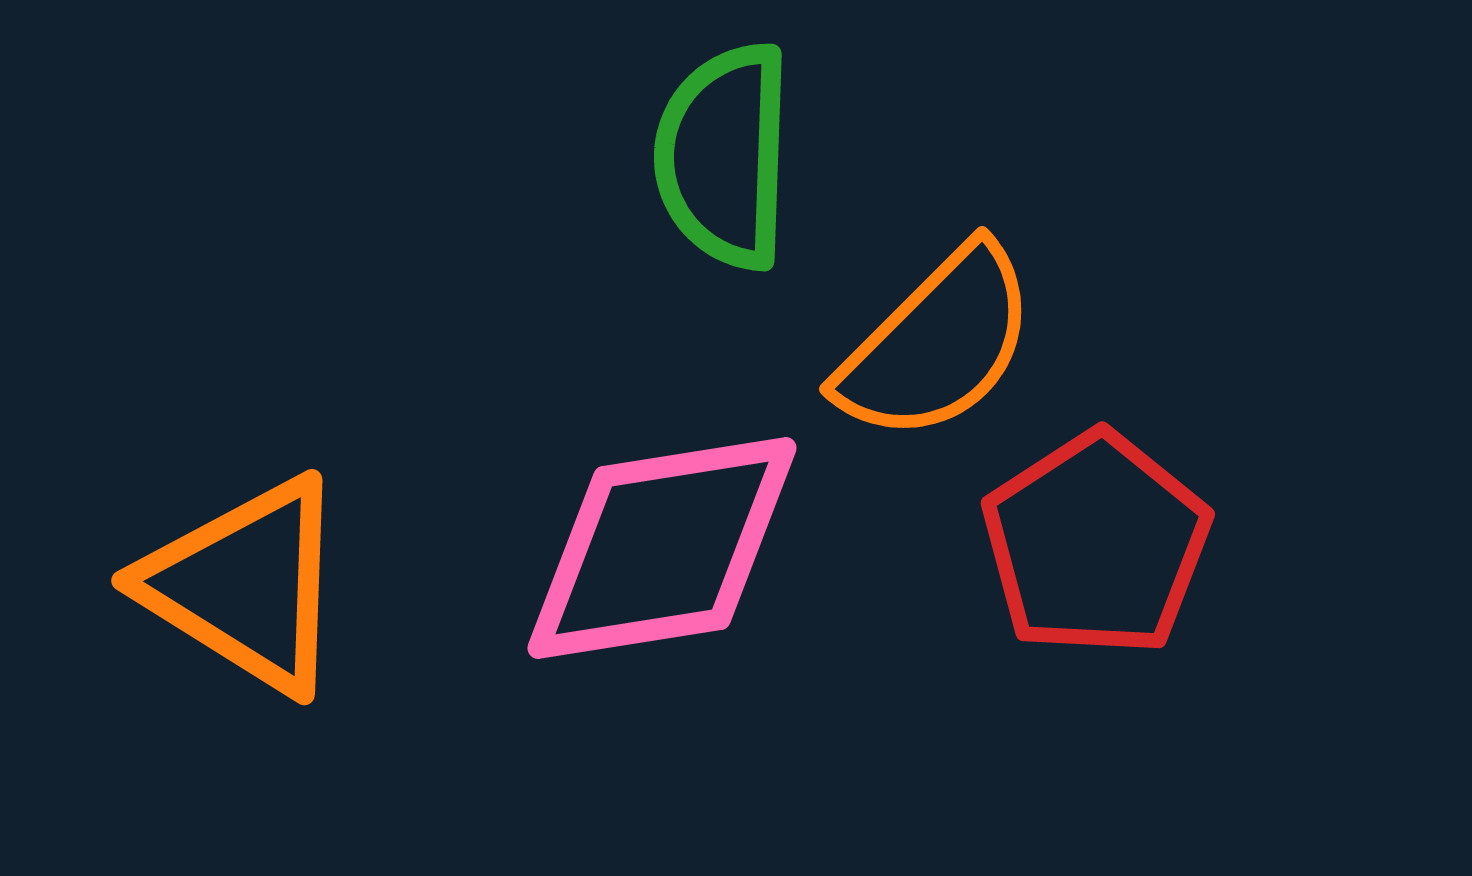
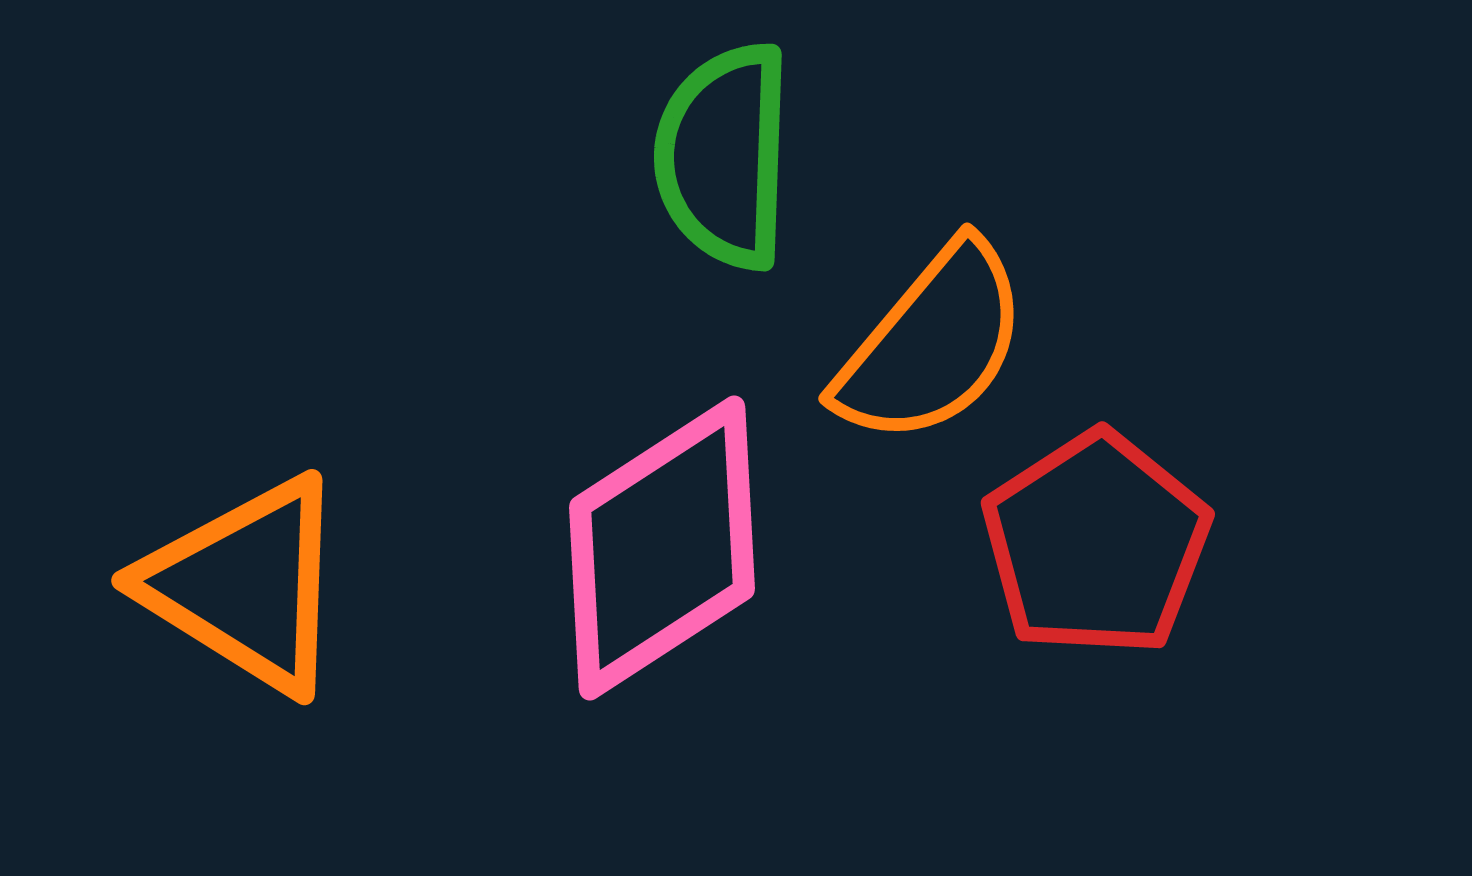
orange semicircle: moved 5 px left; rotated 5 degrees counterclockwise
pink diamond: rotated 24 degrees counterclockwise
